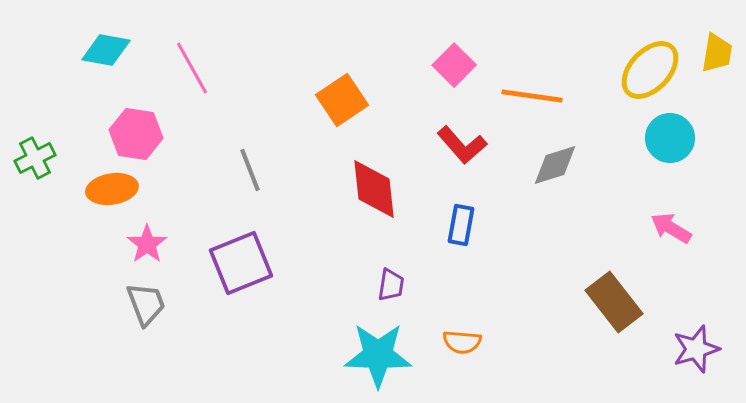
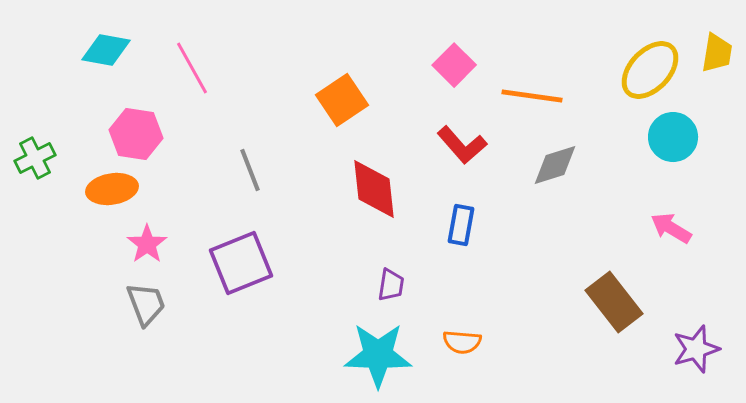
cyan circle: moved 3 px right, 1 px up
